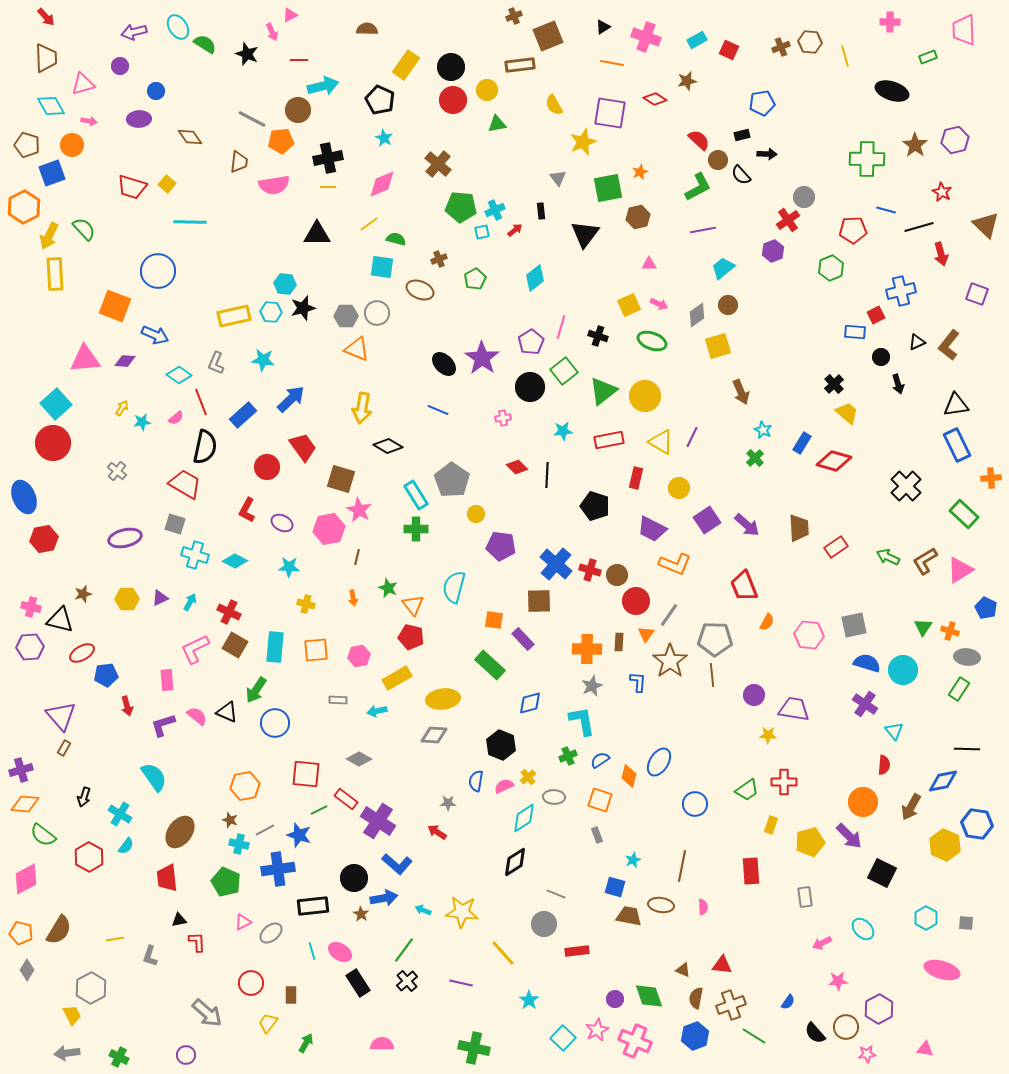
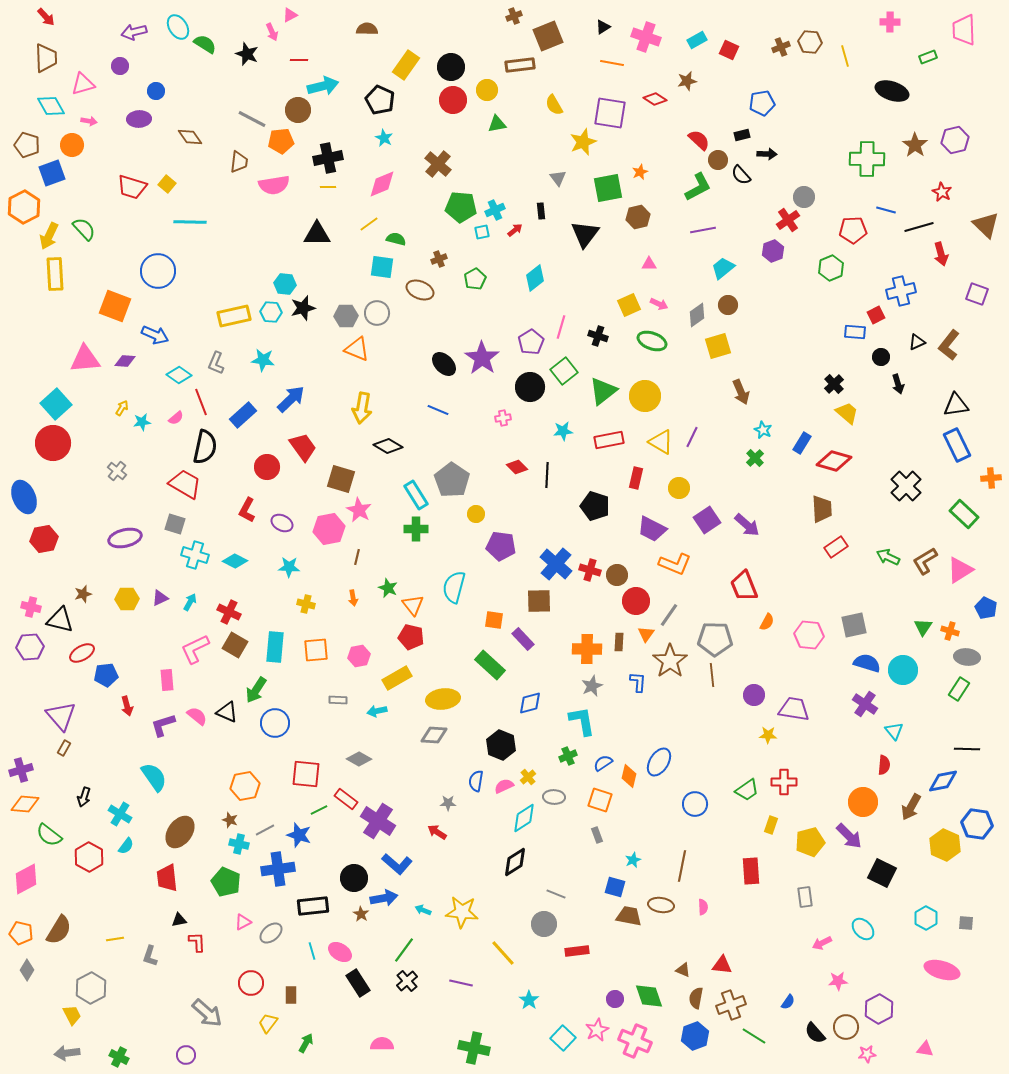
brown trapezoid at (799, 528): moved 23 px right, 19 px up
blue semicircle at (600, 760): moved 3 px right, 3 px down
green semicircle at (43, 835): moved 6 px right
